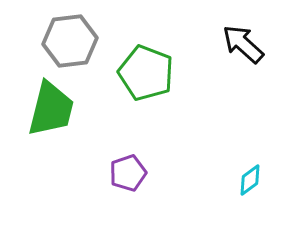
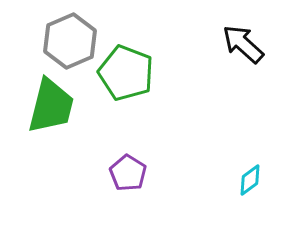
gray hexagon: rotated 16 degrees counterclockwise
green pentagon: moved 20 px left
green trapezoid: moved 3 px up
purple pentagon: rotated 21 degrees counterclockwise
